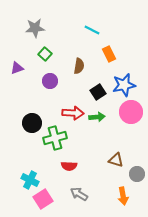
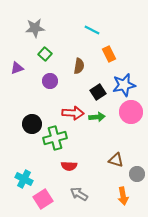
black circle: moved 1 px down
cyan cross: moved 6 px left, 1 px up
